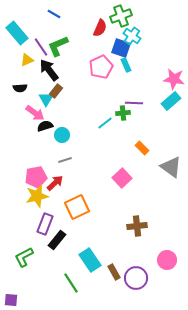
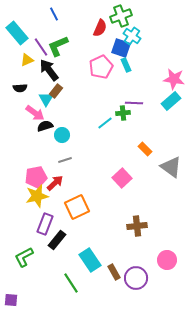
blue line at (54, 14): rotated 32 degrees clockwise
orange rectangle at (142, 148): moved 3 px right, 1 px down
